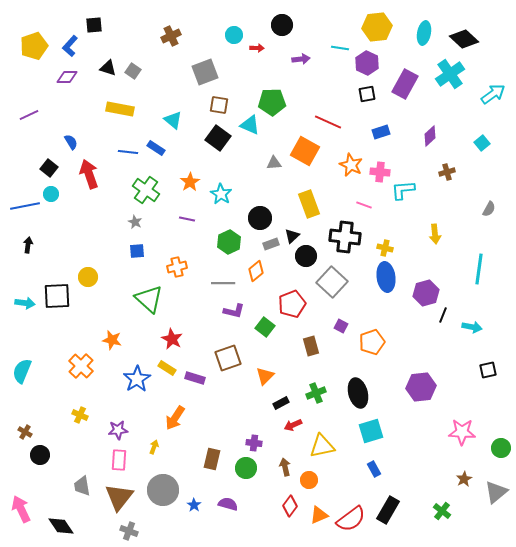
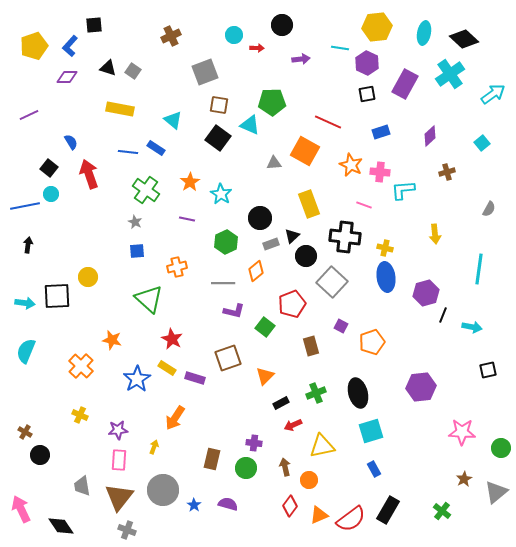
green hexagon at (229, 242): moved 3 px left
cyan semicircle at (22, 371): moved 4 px right, 20 px up
gray cross at (129, 531): moved 2 px left, 1 px up
